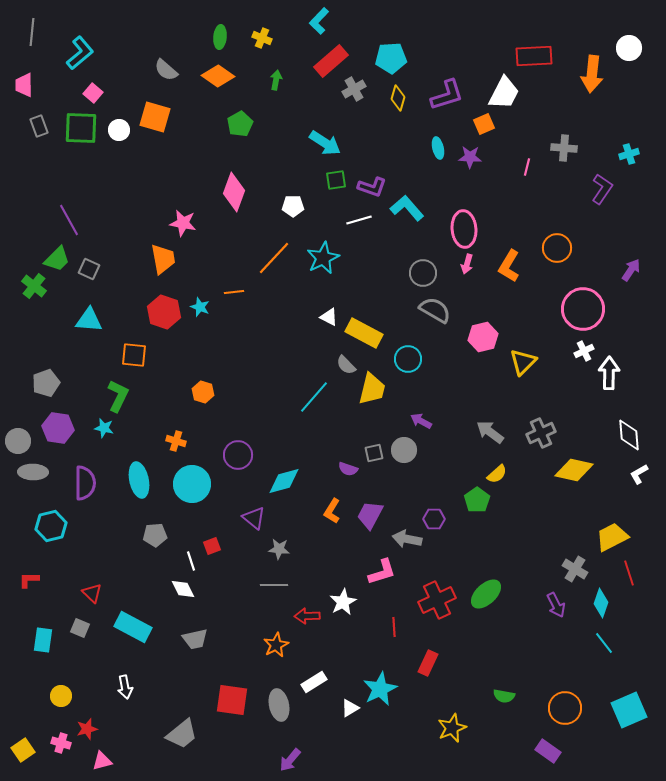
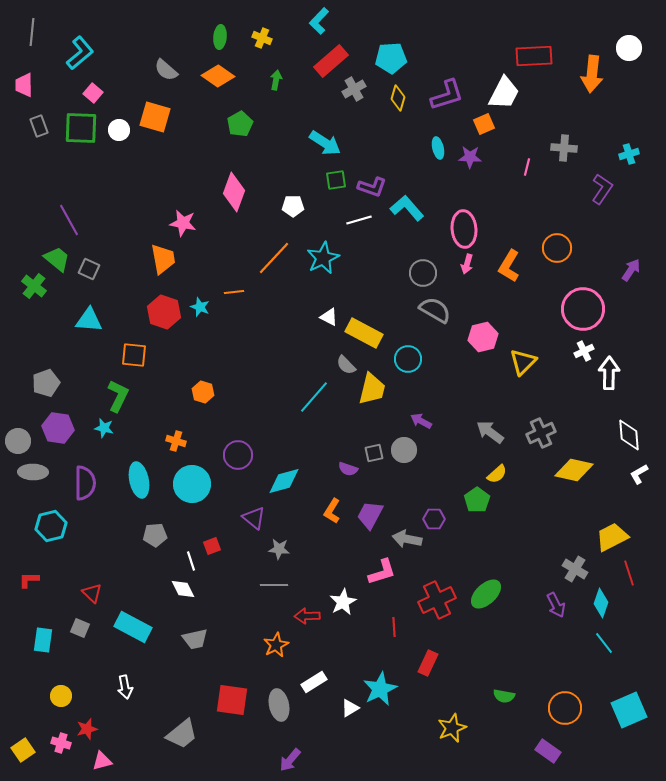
green trapezoid at (57, 259): rotated 96 degrees counterclockwise
